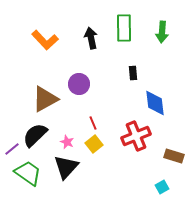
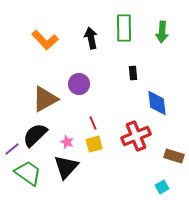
blue diamond: moved 2 px right
yellow square: rotated 24 degrees clockwise
